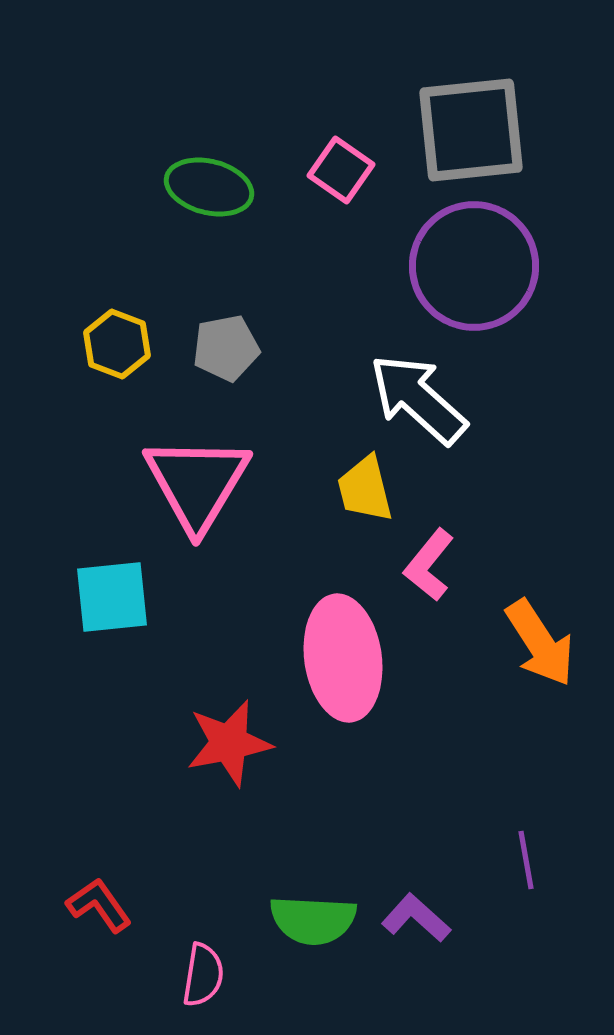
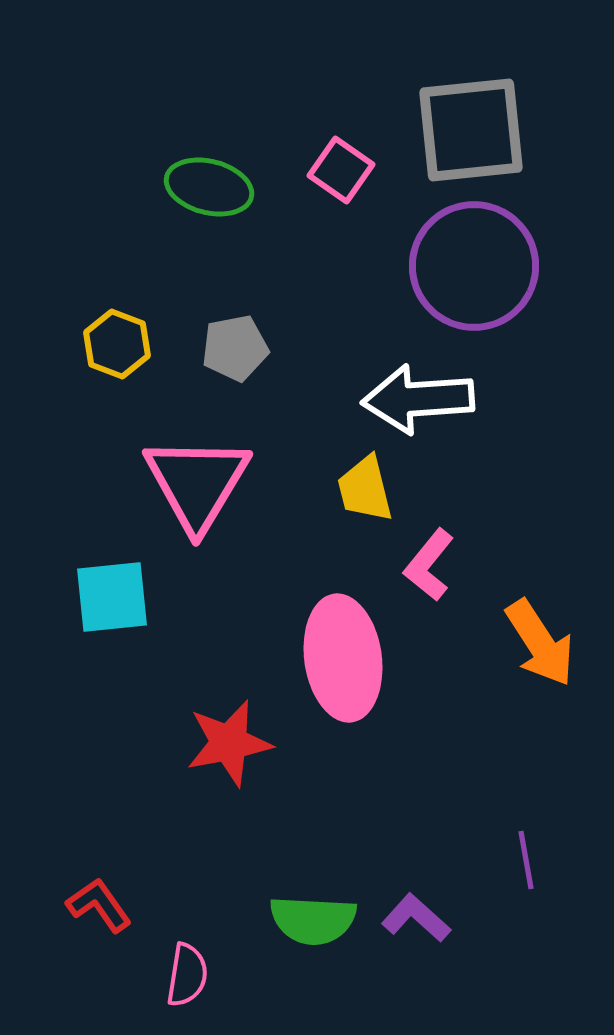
gray pentagon: moved 9 px right
white arrow: rotated 46 degrees counterclockwise
pink semicircle: moved 16 px left
